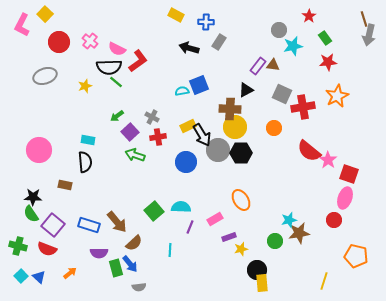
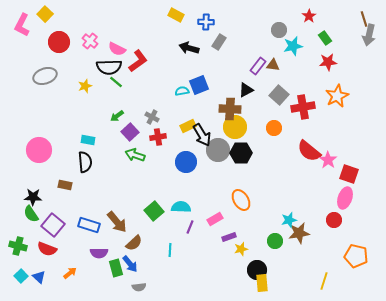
gray square at (282, 94): moved 3 px left, 1 px down; rotated 18 degrees clockwise
